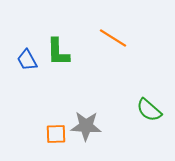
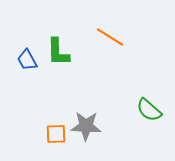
orange line: moved 3 px left, 1 px up
